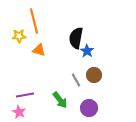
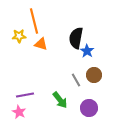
orange triangle: moved 2 px right, 6 px up
